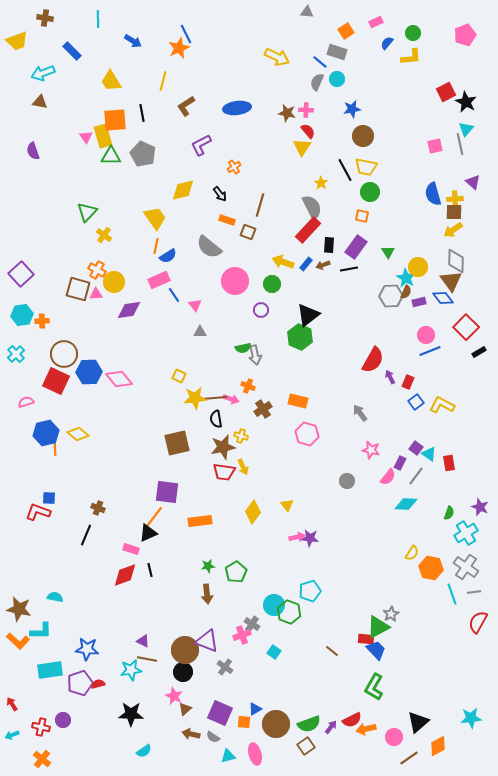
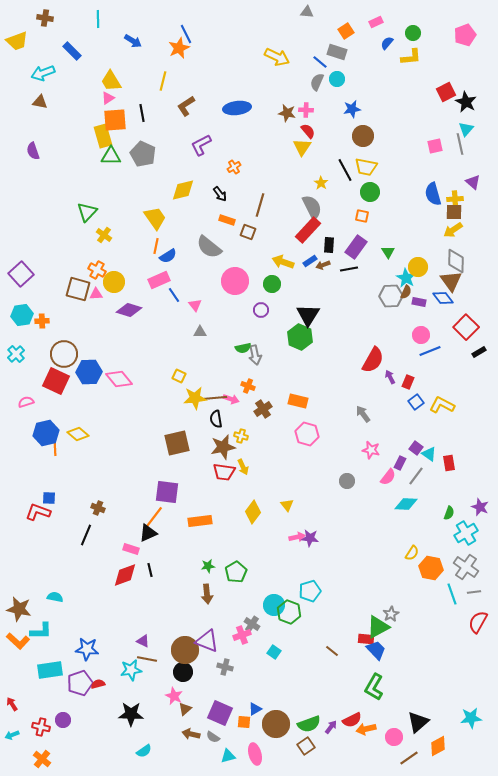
pink triangle at (86, 137): moved 22 px right, 39 px up; rotated 32 degrees clockwise
blue rectangle at (306, 264): moved 4 px right, 3 px up; rotated 16 degrees clockwise
purple rectangle at (419, 302): rotated 24 degrees clockwise
purple diamond at (129, 310): rotated 25 degrees clockwise
black triangle at (308, 315): rotated 20 degrees counterclockwise
pink circle at (426, 335): moved 5 px left
gray arrow at (360, 413): moved 3 px right, 1 px down
gray cross at (225, 667): rotated 21 degrees counterclockwise
